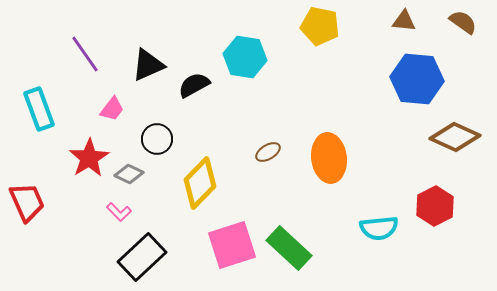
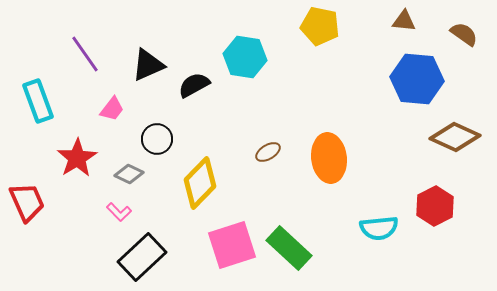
brown semicircle: moved 1 px right, 12 px down
cyan rectangle: moved 1 px left, 8 px up
red star: moved 12 px left
